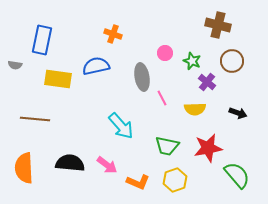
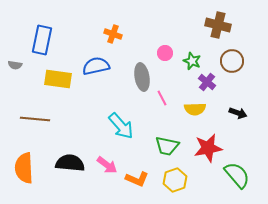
orange L-shape: moved 1 px left, 3 px up
